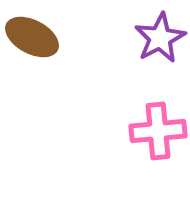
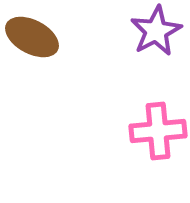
purple star: moved 4 px left, 7 px up
